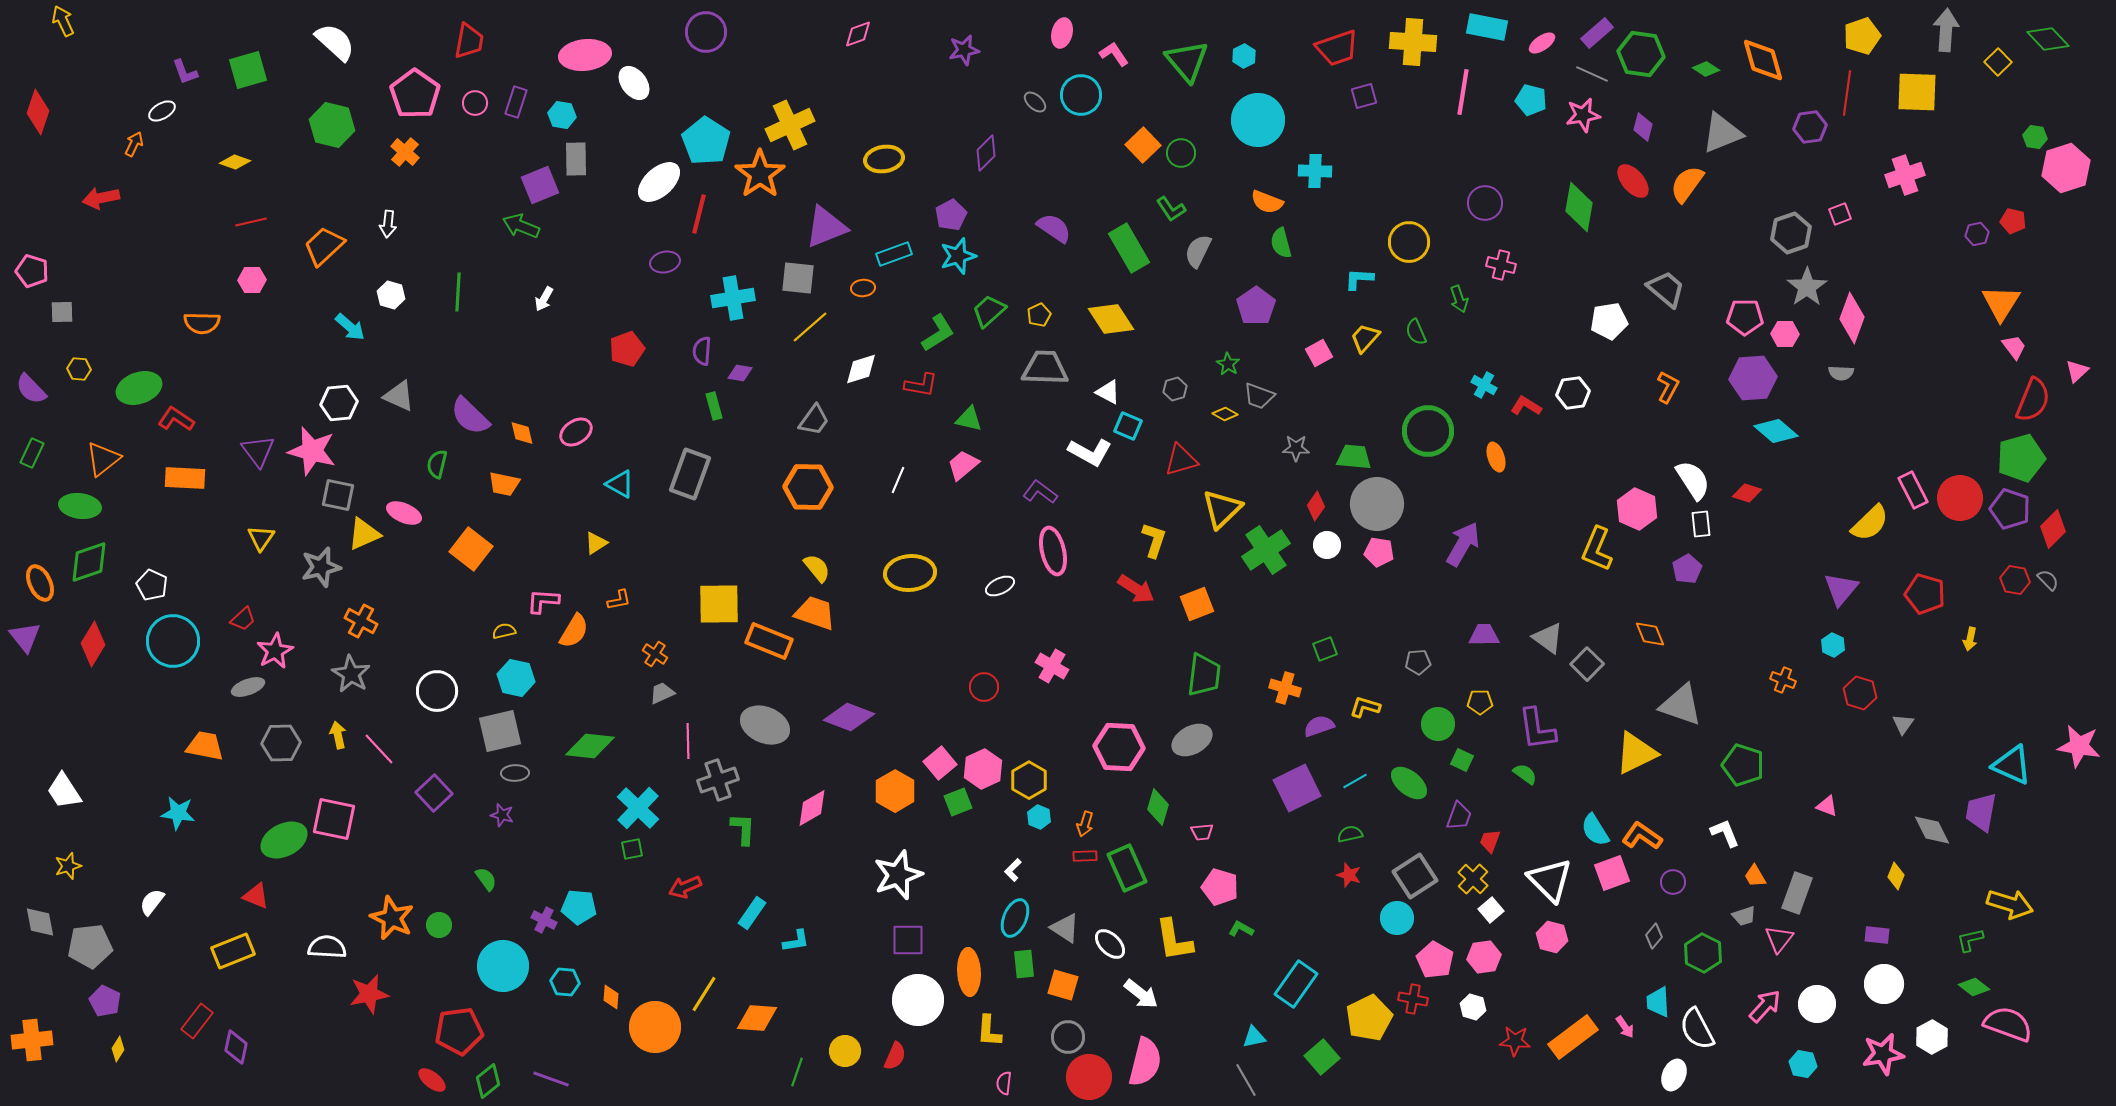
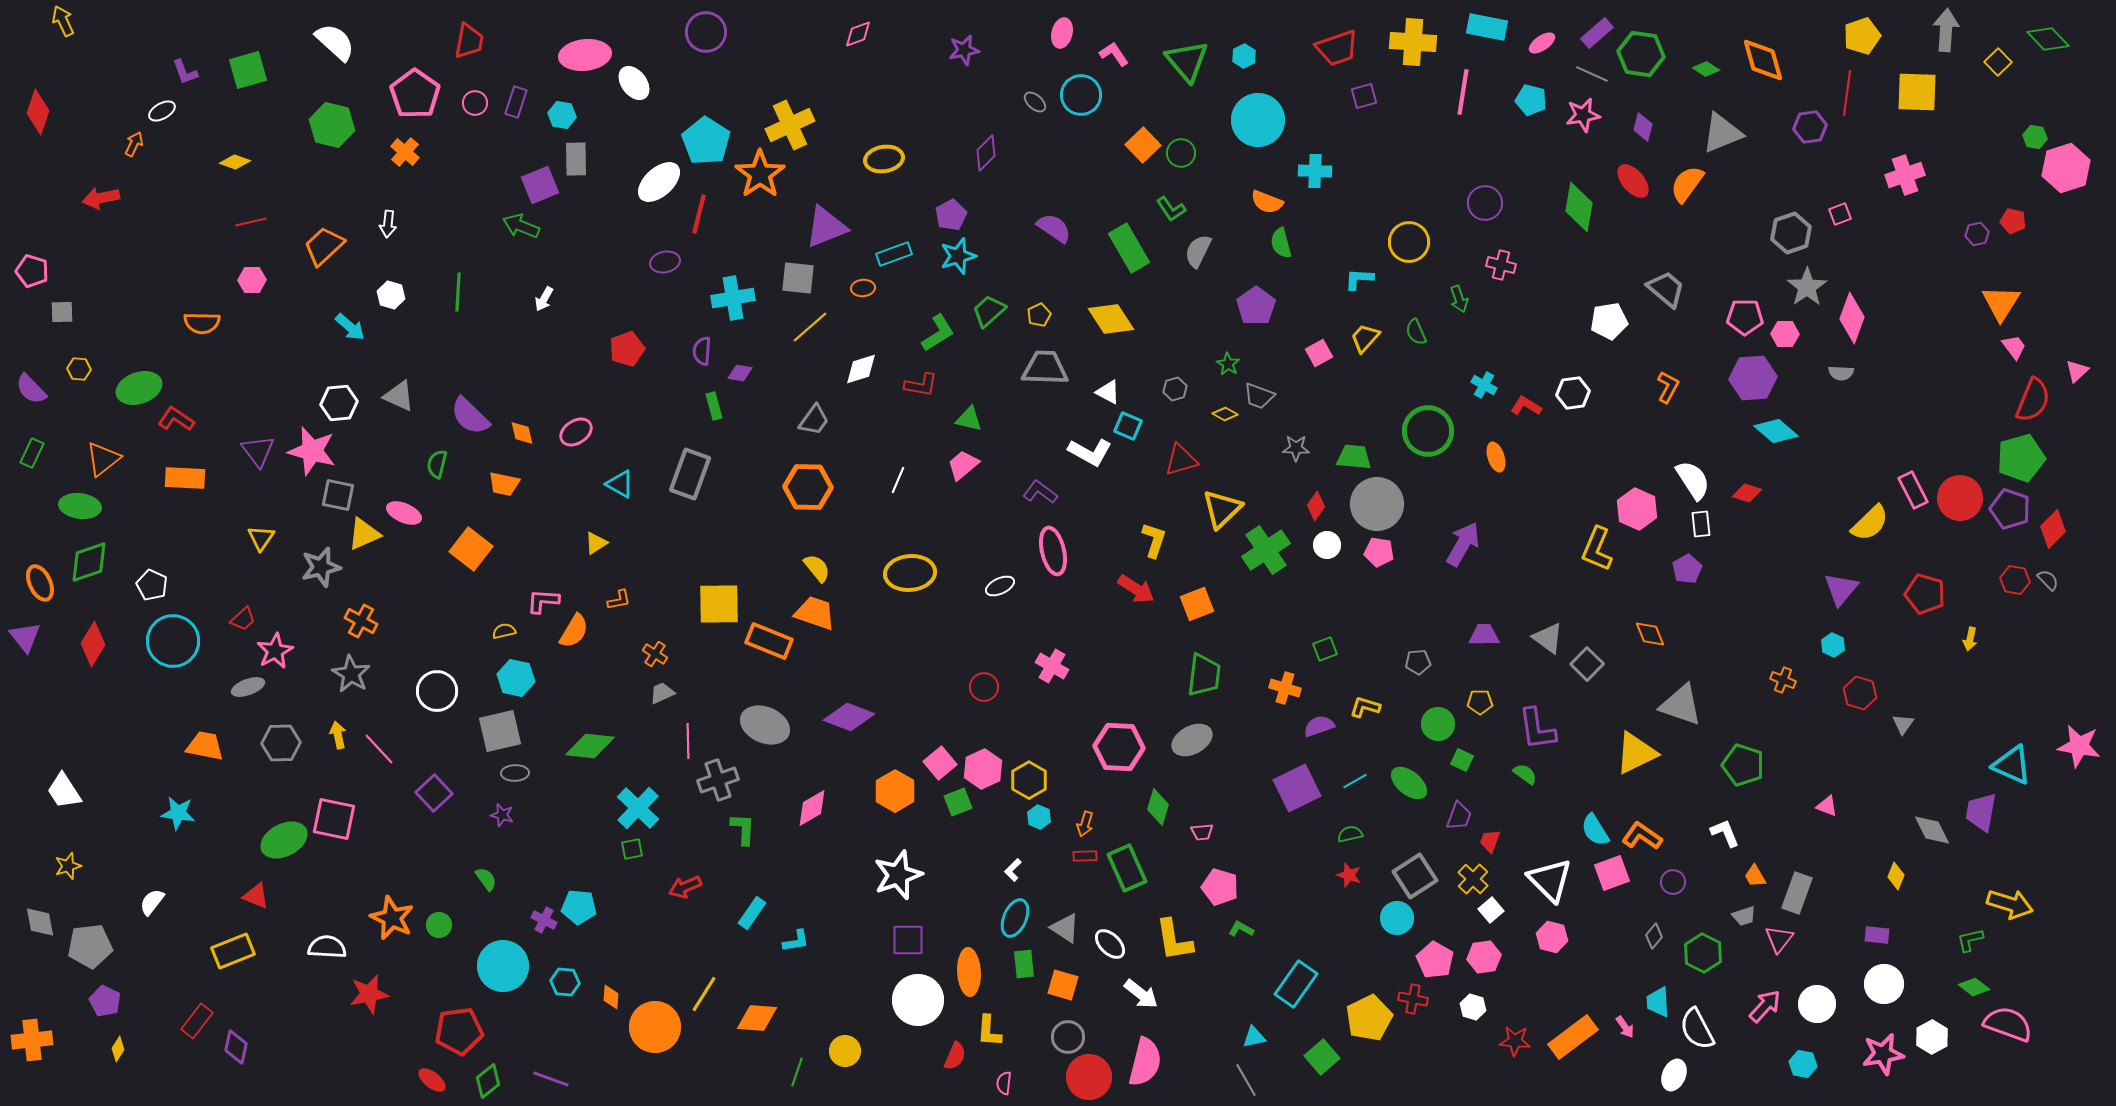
red semicircle at (895, 1056): moved 60 px right
